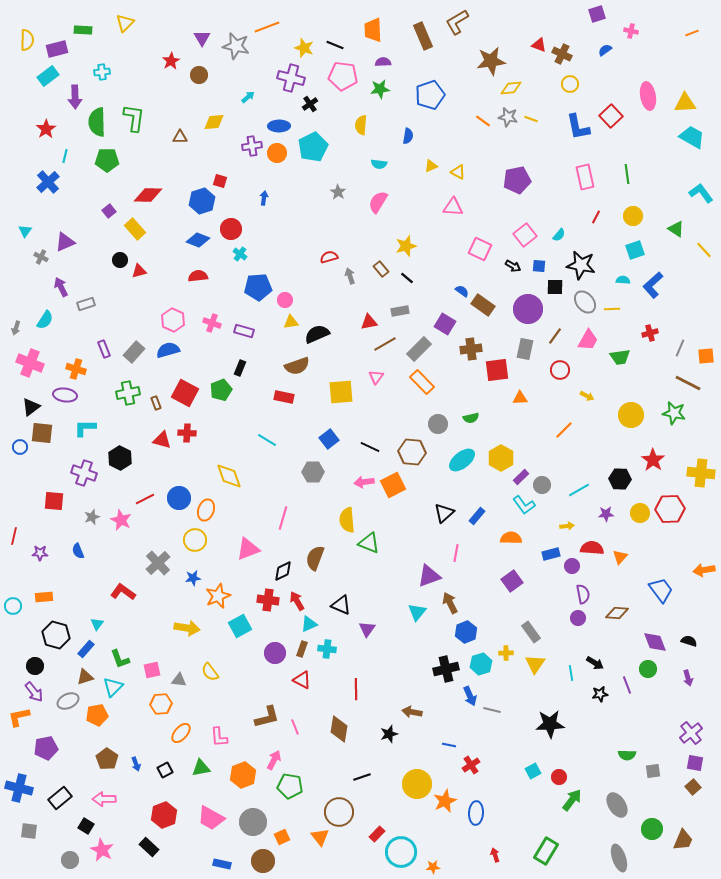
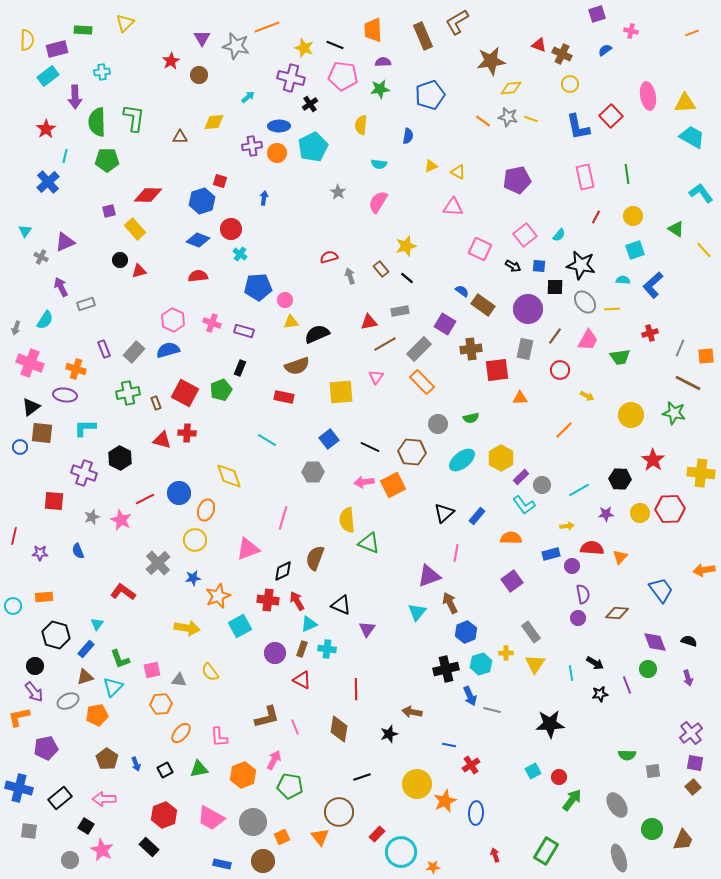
purple square at (109, 211): rotated 24 degrees clockwise
blue circle at (179, 498): moved 5 px up
green triangle at (201, 768): moved 2 px left, 1 px down
